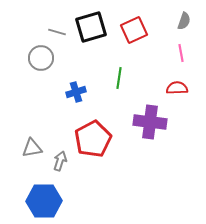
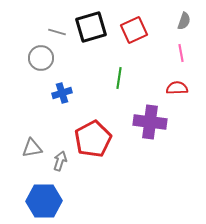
blue cross: moved 14 px left, 1 px down
